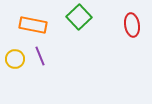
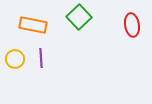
purple line: moved 1 px right, 2 px down; rotated 18 degrees clockwise
